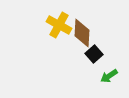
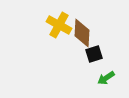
black square: rotated 24 degrees clockwise
green arrow: moved 3 px left, 2 px down
